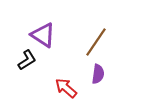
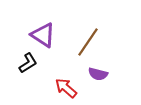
brown line: moved 8 px left
black L-shape: moved 1 px right, 3 px down
purple semicircle: rotated 96 degrees clockwise
